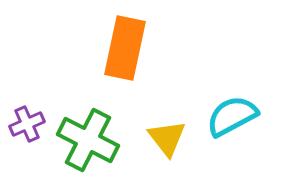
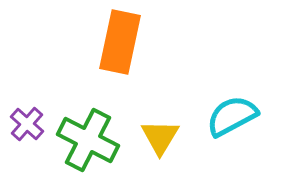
orange rectangle: moved 5 px left, 6 px up
purple cross: rotated 24 degrees counterclockwise
yellow triangle: moved 7 px left, 1 px up; rotated 9 degrees clockwise
